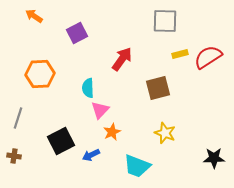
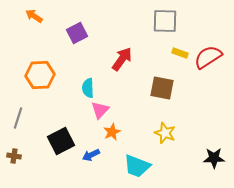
yellow rectangle: moved 1 px up; rotated 35 degrees clockwise
orange hexagon: moved 1 px down
brown square: moved 4 px right; rotated 25 degrees clockwise
